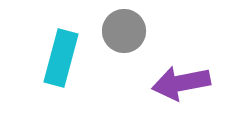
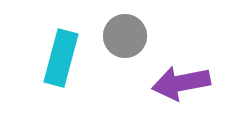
gray circle: moved 1 px right, 5 px down
